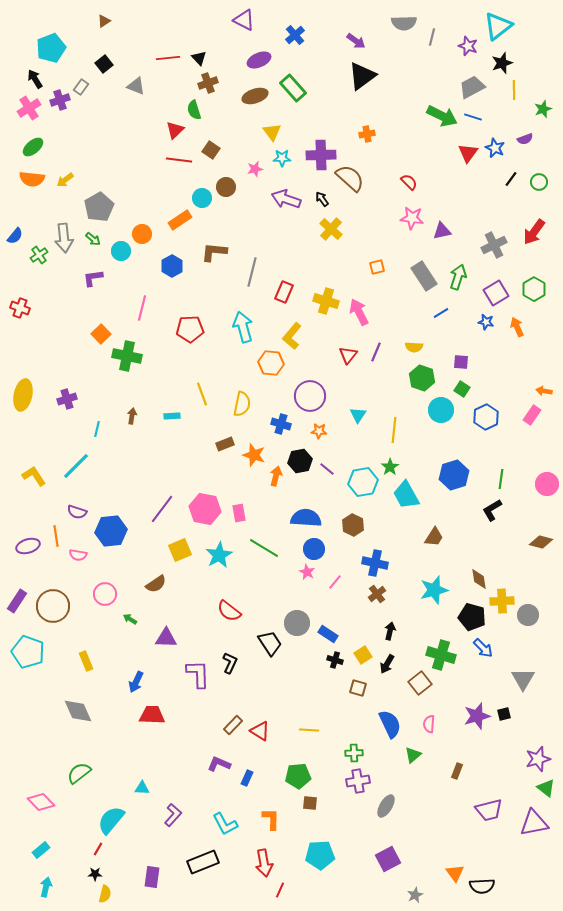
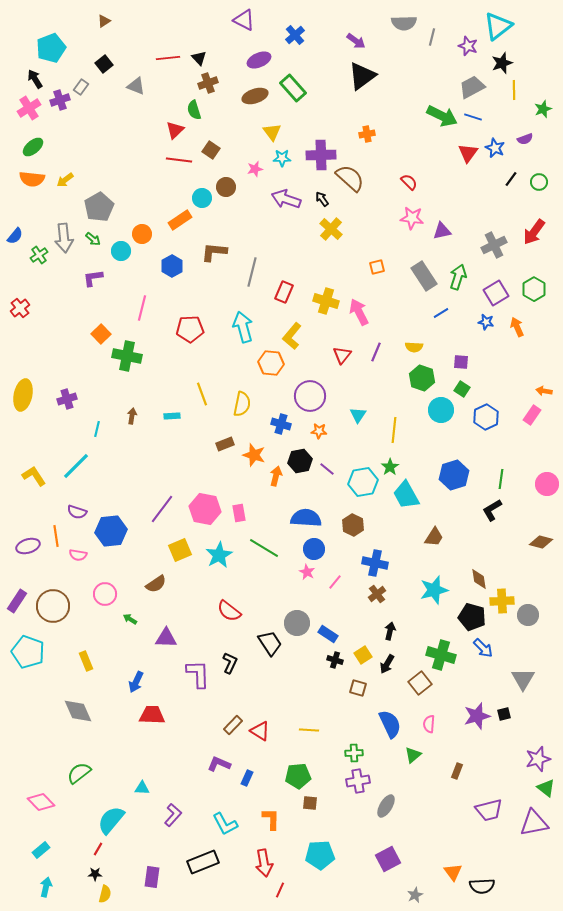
red cross at (20, 308): rotated 30 degrees clockwise
red triangle at (348, 355): moved 6 px left
orange triangle at (455, 873): moved 2 px left, 1 px up
